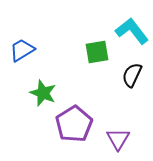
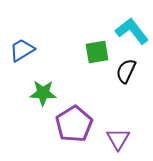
black semicircle: moved 6 px left, 4 px up
green star: rotated 20 degrees counterclockwise
